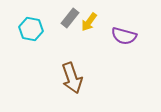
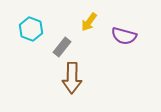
gray rectangle: moved 8 px left, 29 px down
cyan hexagon: rotated 10 degrees clockwise
brown arrow: rotated 20 degrees clockwise
